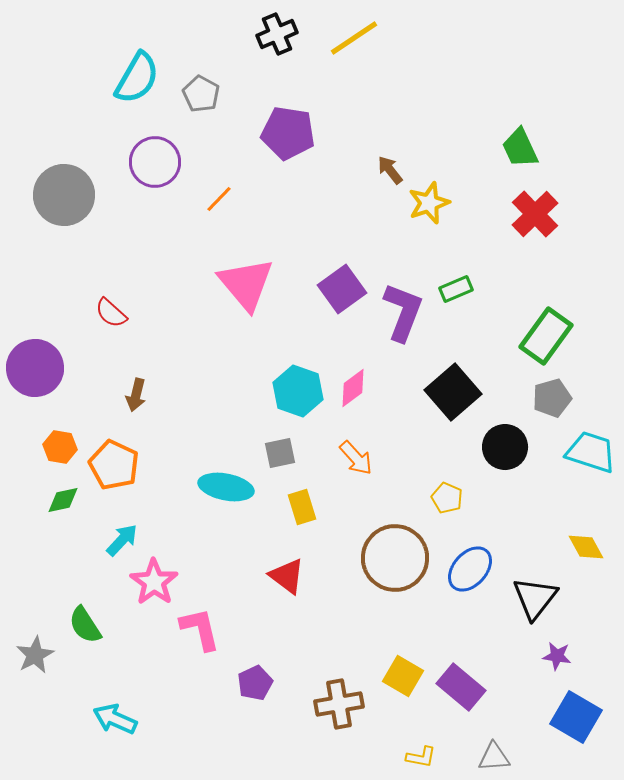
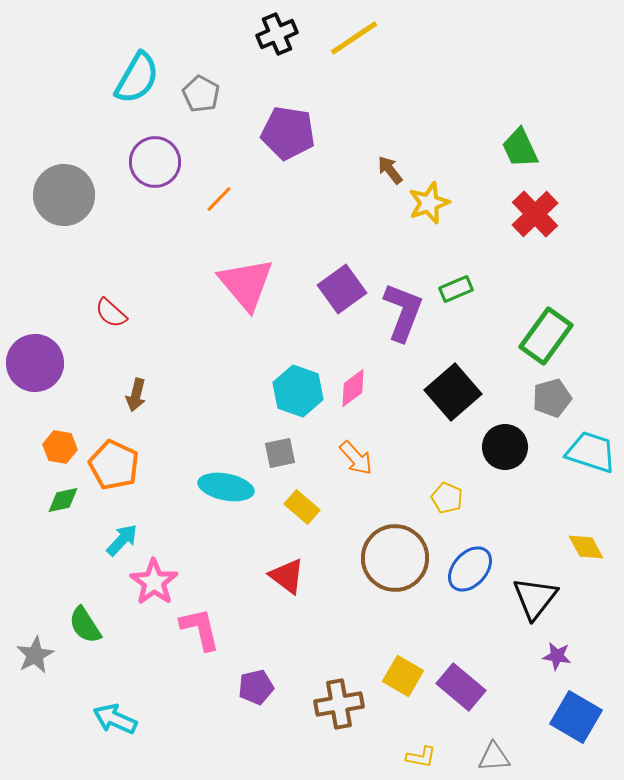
purple circle at (35, 368): moved 5 px up
yellow rectangle at (302, 507): rotated 32 degrees counterclockwise
purple pentagon at (255, 683): moved 1 px right, 4 px down; rotated 12 degrees clockwise
